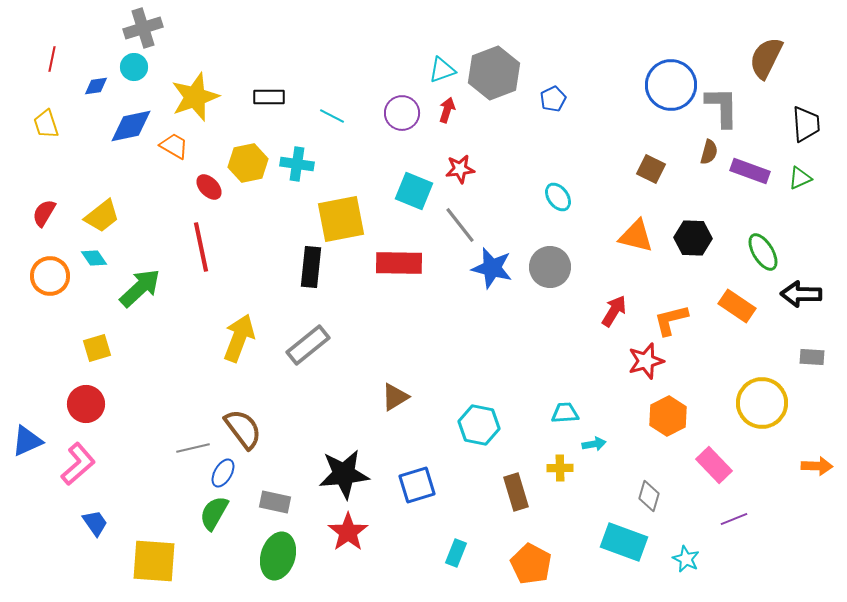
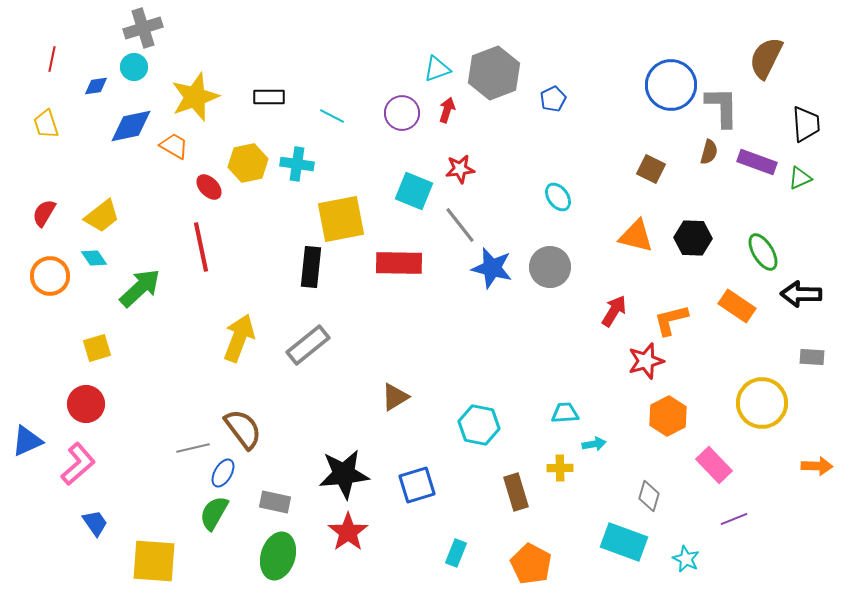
cyan triangle at (442, 70): moved 5 px left, 1 px up
purple rectangle at (750, 171): moved 7 px right, 9 px up
